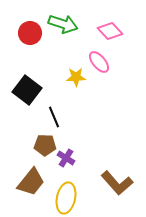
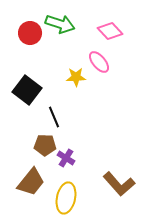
green arrow: moved 3 px left
brown L-shape: moved 2 px right, 1 px down
